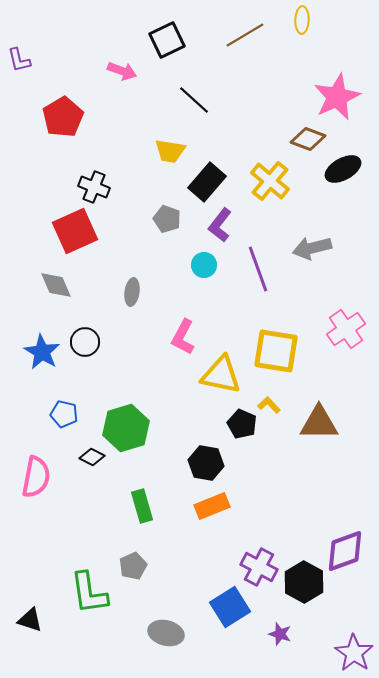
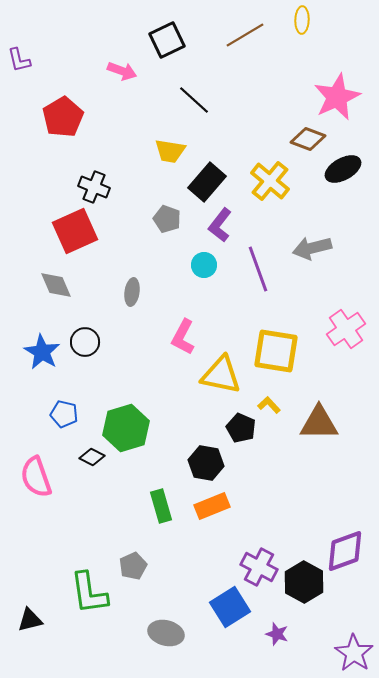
black pentagon at (242, 424): moved 1 px left, 4 px down
pink semicircle at (36, 477): rotated 150 degrees clockwise
green rectangle at (142, 506): moved 19 px right
black triangle at (30, 620): rotated 32 degrees counterclockwise
purple star at (280, 634): moved 3 px left
